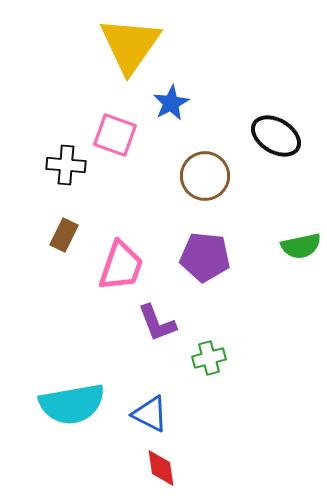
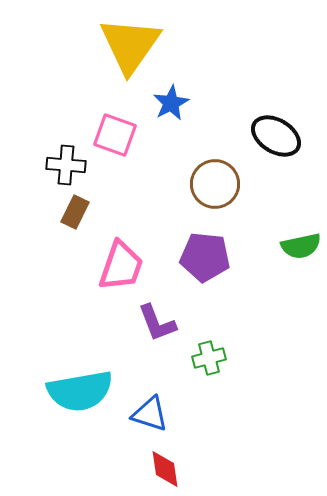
brown circle: moved 10 px right, 8 px down
brown rectangle: moved 11 px right, 23 px up
cyan semicircle: moved 8 px right, 13 px up
blue triangle: rotated 9 degrees counterclockwise
red diamond: moved 4 px right, 1 px down
